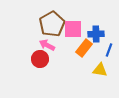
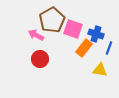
brown pentagon: moved 4 px up
pink square: rotated 18 degrees clockwise
blue cross: rotated 21 degrees clockwise
pink arrow: moved 11 px left, 10 px up
blue line: moved 2 px up
